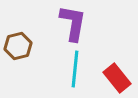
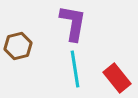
cyan line: rotated 15 degrees counterclockwise
